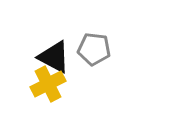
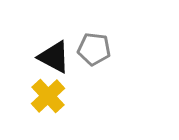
yellow cross: moved 12 px down; rotated 16 degrees counterclockwise
